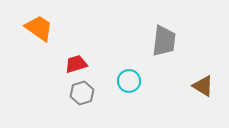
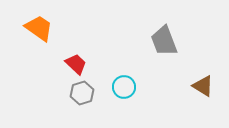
gray trapezoid: rotated 152 degrees clockwise
red trapezoid: rotated 60 degrees clockwise
cyan circle: moved 5 px left, 6 px down
